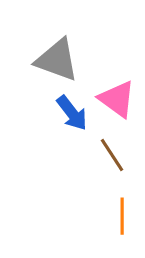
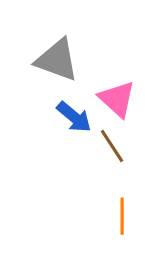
pink triangle: rotated 6 degrees clockwise
blue arrow: moved 2 px right, 4 px down; rotated 12 degrees counterclockwise
brown line: moved 9 px up
